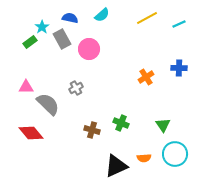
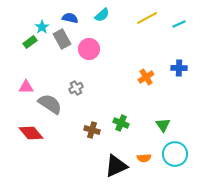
gray semicircle: moved 2 px right; rotated 10 degrees counterclockwise
